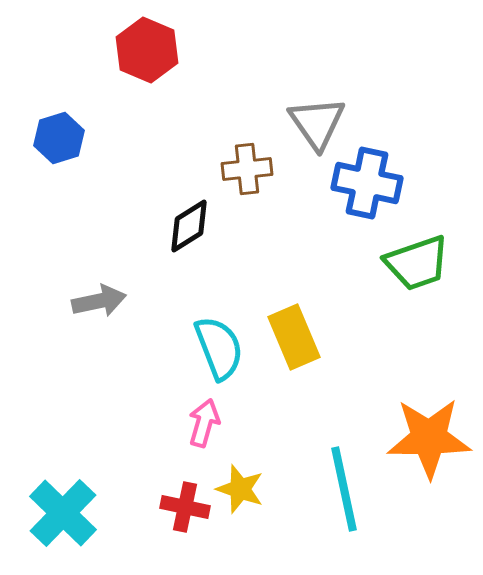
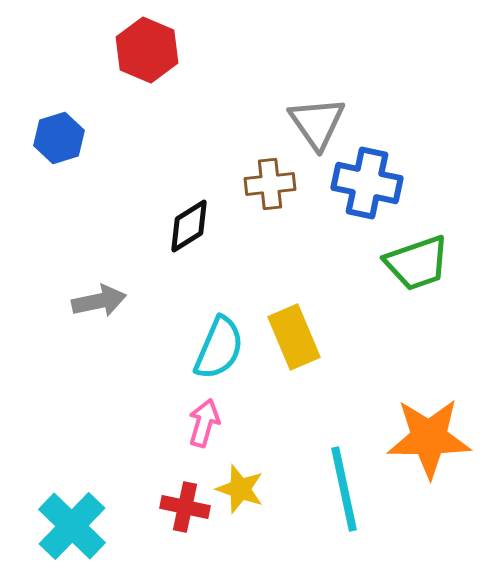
brown cross: moved 23 px right, 15 px down
cyan semicircle: rotated 44 degrees clockwise
cyan cross: moved 9 px right, 13 px down
